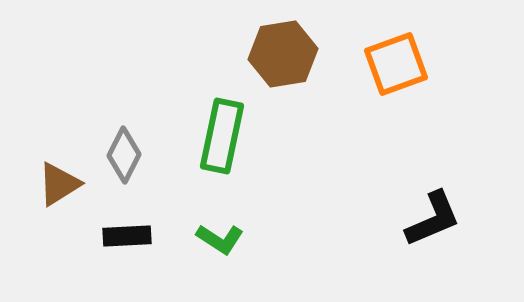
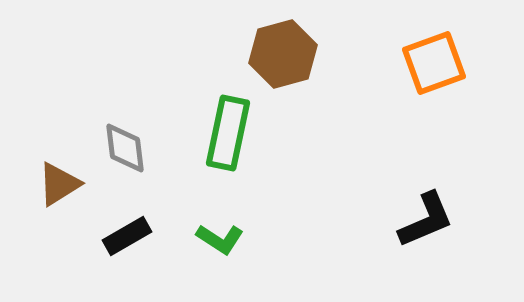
brown hexagon: rotated 6 degrees counterclockwise
orange square: moved 38 px right, 1 px up
green rectangle: moved 6 px right, 3 px up
gray diamond: moved 1 px right, 7 px up; rotated 34 degrees counterclockwise
black L-shape: moved 7 px left, 1 px down
black rectangle: rotated 27 degrees counterclockwise
